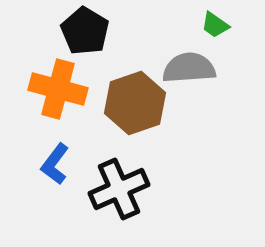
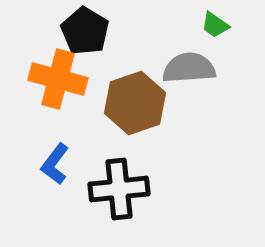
orange cross: moved 10 px up
black cross: rotated 18 degrees clockwise
